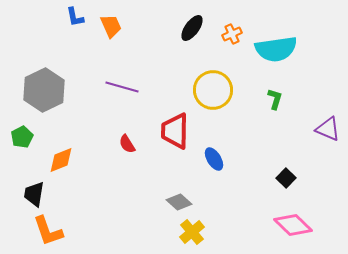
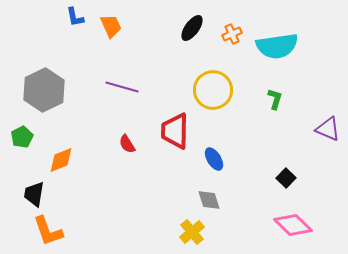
cyan semicircle: moved 1 px right, 3 px up
gray diamond: moved 30 px right, 2 px up; rotated 30 degrees clockwise
